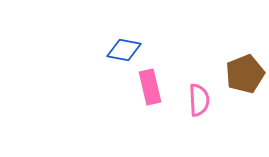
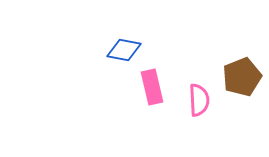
brown pentagon: moved 3 px left, 3 px down
pink rectangle: moved 2 px right
